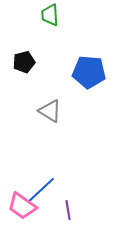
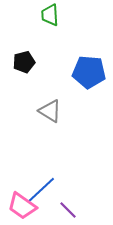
purple line: rotated 36 degrees counterclockwise
